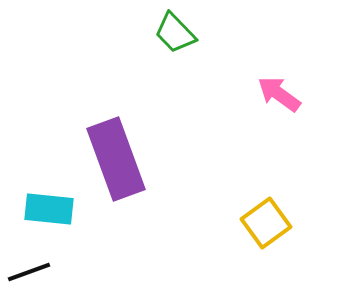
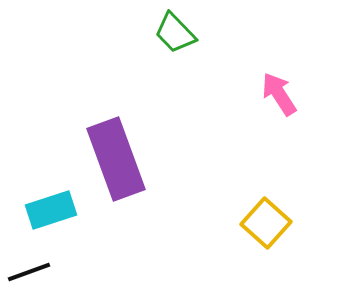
pink arrow: rotated 21 degrees clockwise
cyan rectangle: moved 2 px right, 1 px down; rotated 24 degrees counterclockwise
yellow square: rotated 12 degrees counterclockwise
